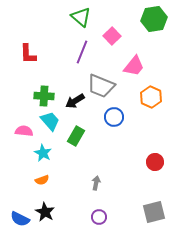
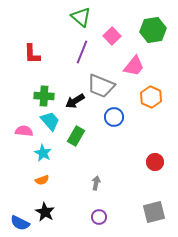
green hexagon: moved 1 px left, 11 px down
red L-shape: moved 4 px right
blue semicircle: moved 4 px down
